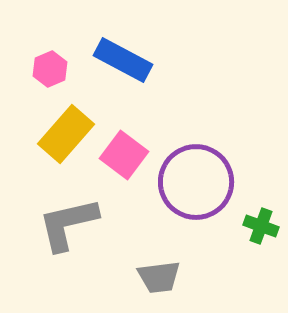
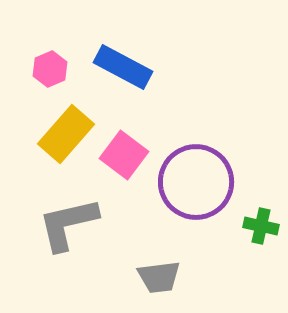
blue rectangle: moved 7 px down
green cross: rotated 8 degrees counterclockwise
